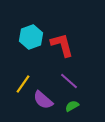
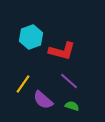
red L-shape: moved 6 px down; rotated 120 degrees clockwise
green semicircle: rotated 48 degrees clockwise
